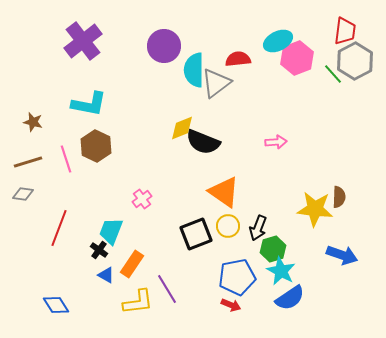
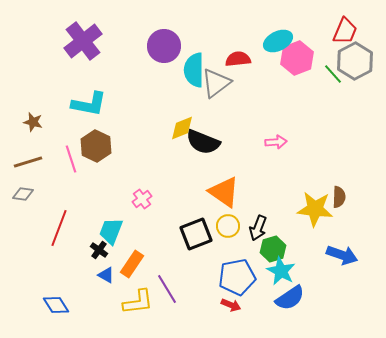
red trapezoid: rotated 16 degrees clockwise
pink line: moved 5 px right
